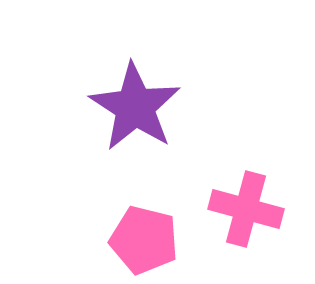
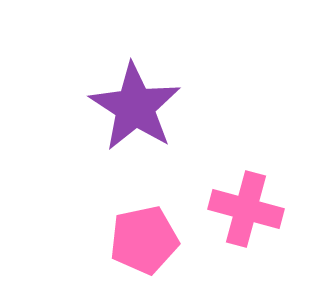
pink pentagon: rotated 26 degrees counterclockwise
